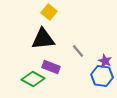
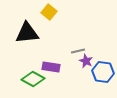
black triangle: moved 16 px left, 6 px up
gray line: rotated 64 degrees counterclockwise
purple star: moved 19 px left
purple rectangle: rotated 12 degrees counterclockwise
blue hexagon: moved 1 px right, 4 px up
